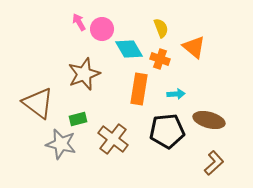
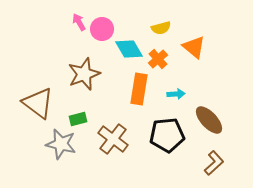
yellow semicircle: rotated 96 degrees clockwise
orange cross: moved 2 px left; rotated 30 degrees clockwise
brown ellipse: rotated 32 degrees clockwise
black pentagon: moved 4 px down
